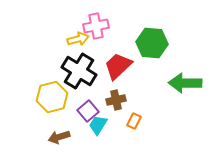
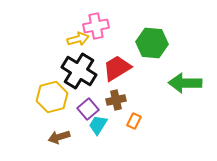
red trapezoid: moved 1 px left, 2 px down; rotated 12 degrees clockwise
purple square: moved 2 px up
